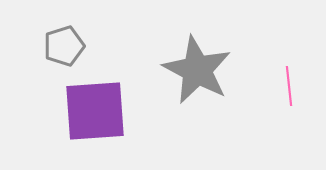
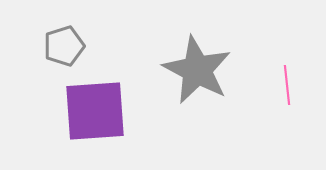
pink line: moved 2 px left, 1 px up
